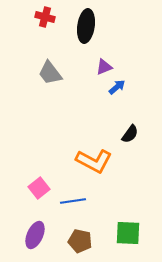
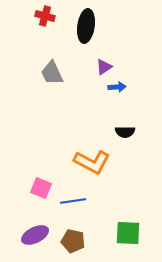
red cross: moved 1 px up
purple triangle: rotated 12 degrees counterclockwise
gray trapezoid: moved 2 px right; rotated 12 degrees clockwise
blue arrow: rotated 36 degrees clockwise
black semicircle: moved 5 px left, 2 px up; rotated 54 degrees clockwise
orange L-shape: moved 2 px left, 1 px down
pink square: moved 2 px right; rotated 30 degrees counterclockwise
purple ellipse: rotated 40 degrees clockwise
brown pentagon: moved 7 px left
